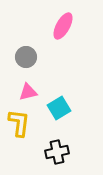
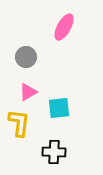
pink ellipse: moved 1 px right, 1 px down
pink triangle: rotated 18 degrees counterclockwise
cyan square: rotated 25 degrees clockwise
black cross: moved 3 px left; rotated 15 degrees clockwise
